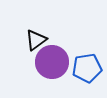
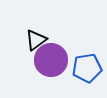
purple circle: moved 1 px left, 2 px up
